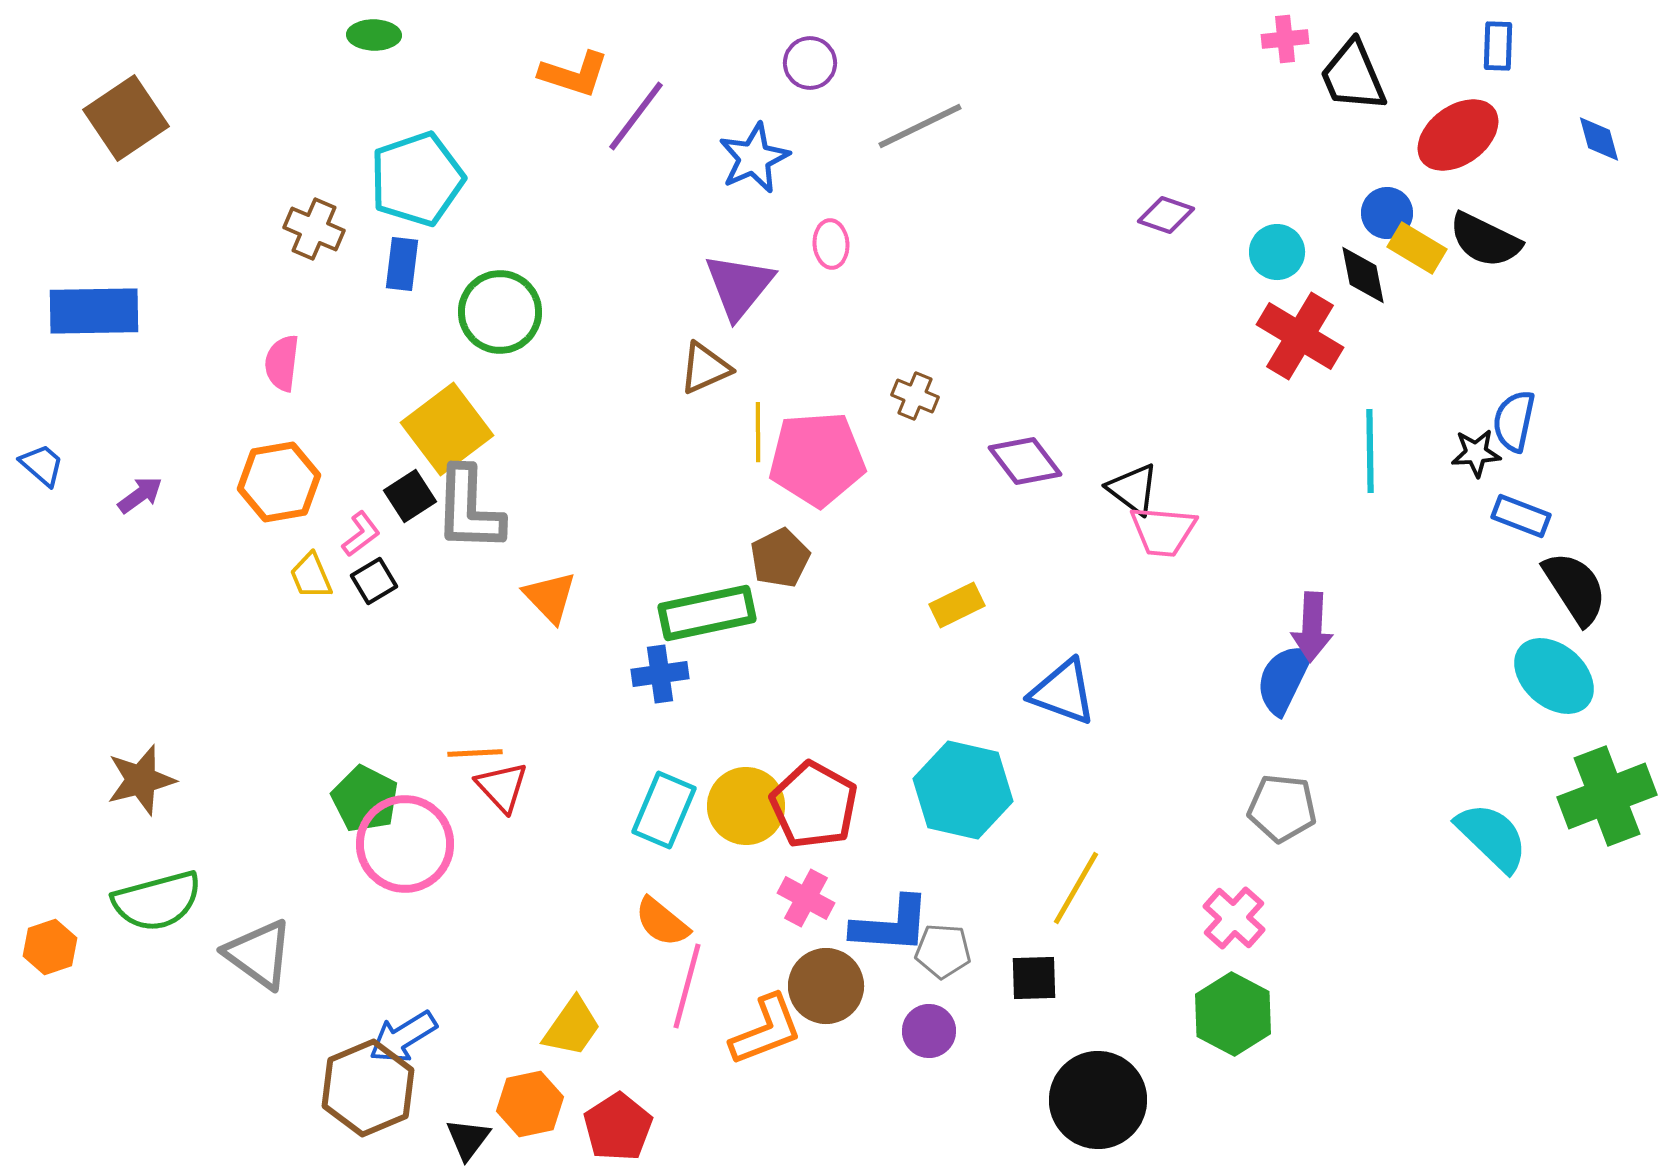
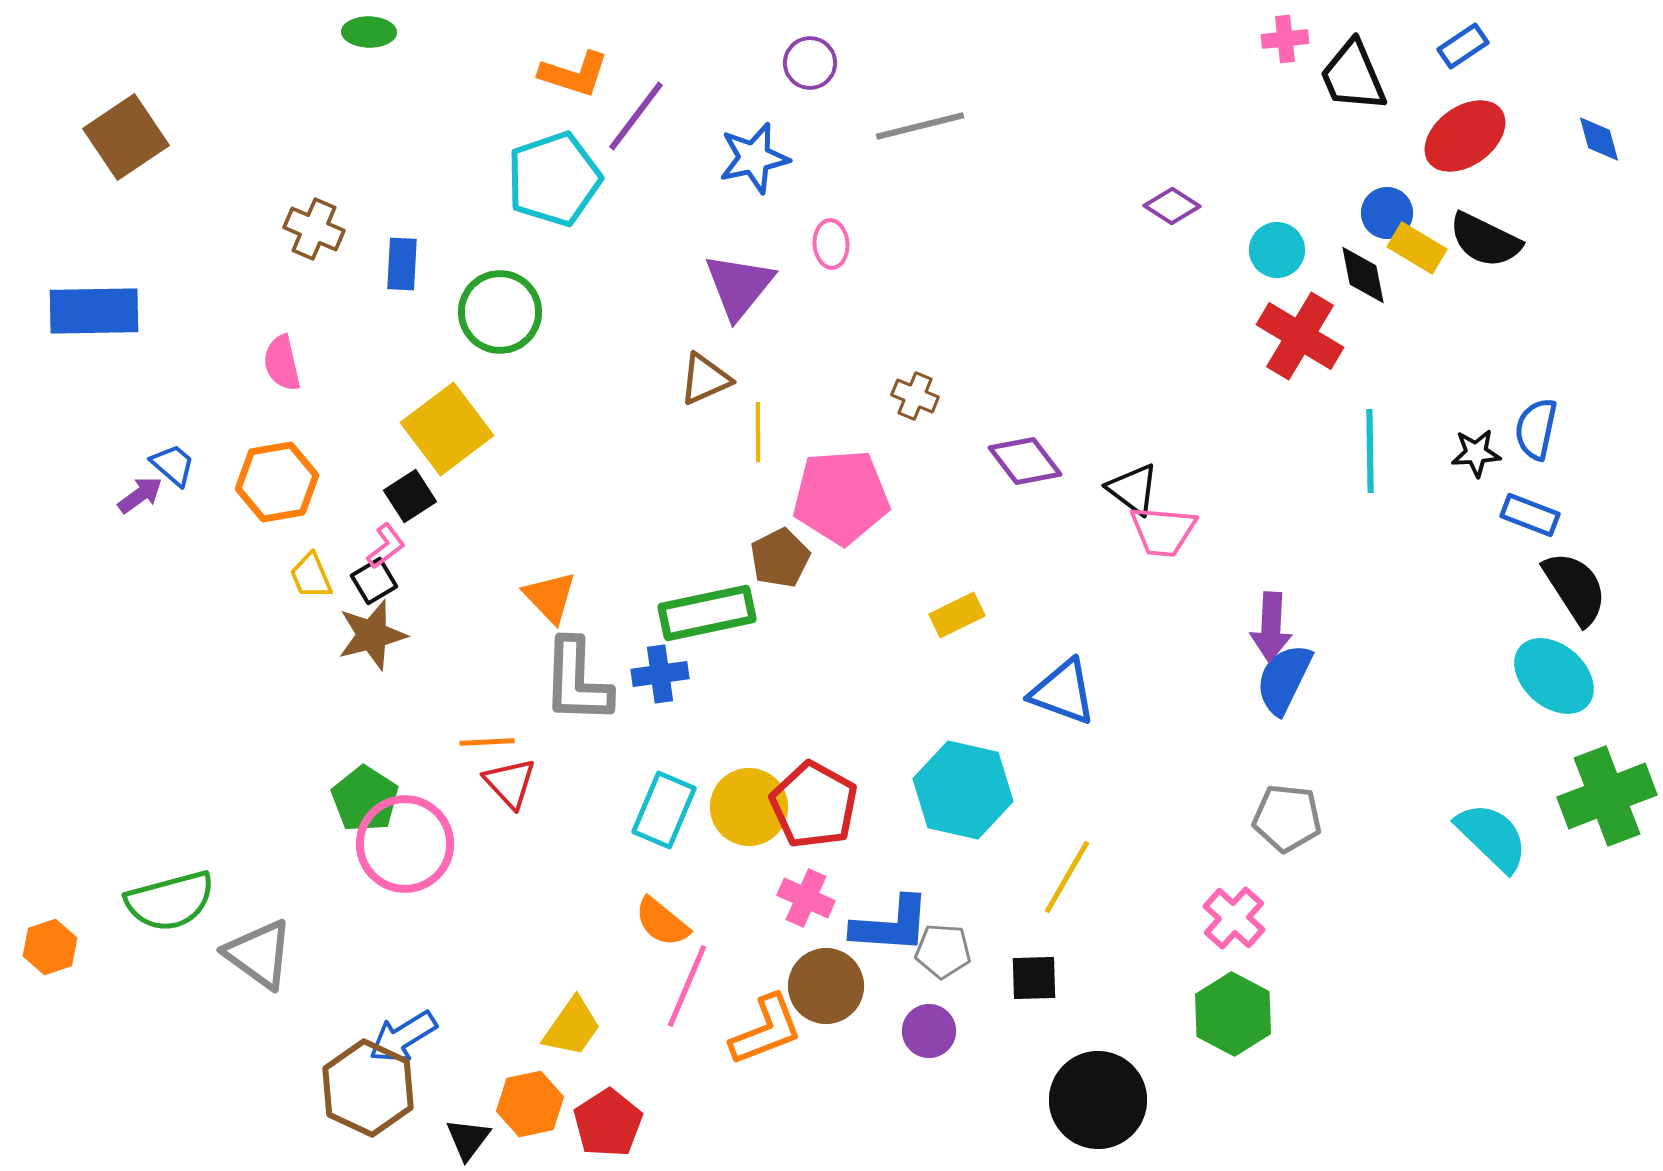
green ellipse at (374, 35): moved 5 px left, 3 px up
blue rectangle at (1498, 46): moved 35 px left; rotated 54 degrees clockwise
brown square at (126, 118): moved 19 px down
gray line at (920, 126): rotated 12 degrees clockwise
red ellipse at (1458, 135): moved 7 px right, 1 px down
blue star at (754, 158): rotated 12 degrees clockwise
cyan pentagon at (417, 179): moved 137 px right
purple diamond at (1166, 215): moved 6 px right, 9 px up; rotated 14 degrees clockwise
cyan circle at (1277, 252): moved 2 px up
blue rectangle at (402, 264): rotated 4 degrees counterclockwise
pink semicircle at (282, 363): rotated 20 degrees counterclockwise
brown triangle at (705, 368): moved 11 px down
blue semicircle at (1514, 421): moved 22 px right, 8 px down
pink pentagon at (817, 459): moved 24 px right, 38 px down
blue trapezoid at (42, 465): moved 131 px right
orange hexagon at (279, 482): moved 2 px left
gray L-shape at (469, 509): moved 108 px right, 172 px down
blue rectangle at (1521, 516): moved 9 px right, 1 px up
pink L-shape at (361, 534): moved 25 px right, 12 px down
yellow rectangle at (957, 605): moved 10 px down
purple arrow at (1312, 627): moved 41 px left
orange line at (475, 753): moved 12 px right, 11 px up
brown star at (141, 780): moved 231 px right, 145 px up
red triangle at (502, 787): moved 8 px right, 4 px up
green pentagon at (365, 799): rotated 6 degrees clockwise
yellow circle at (746, 806): moved 3 px right, 1 px down
gray pentagon at (1282, 808): moved 5 px right, 10 px down
yellow line at (1076, 888): moved 9 px left, 11 px up
pink cross at (806, 898): rotated 4 degrees counterclockwise
green semicircle at (157, 901): moved 13 px right
pink line at (687, 986): rotated 8 degrees clockwise
brown hexagon at (368, 1088): rotated 12 degrees counterclockwise
red pentagon at (618, 1127): moved 10 px left, 4 px up
